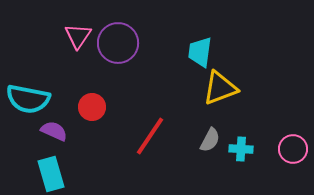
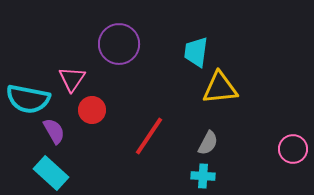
pink triangle: moved 6 px left, 43 px down
purple circle: moved 1 px right, 1 px down
cyan trapezoid: moved 4 px left
yellow triangle: rotated 15 degrees clockwise
red circle: moved 3 px down
purple semicircle: rotated 36 degrees clockwise
red line: moved 1 px left
gray semicircle: moved 2 px left, 3 px down
cyan cross: moved 38 px left, 27 px down
cyan rectangle: moved 1 px up; rotated 32 degrees counterclockwise
